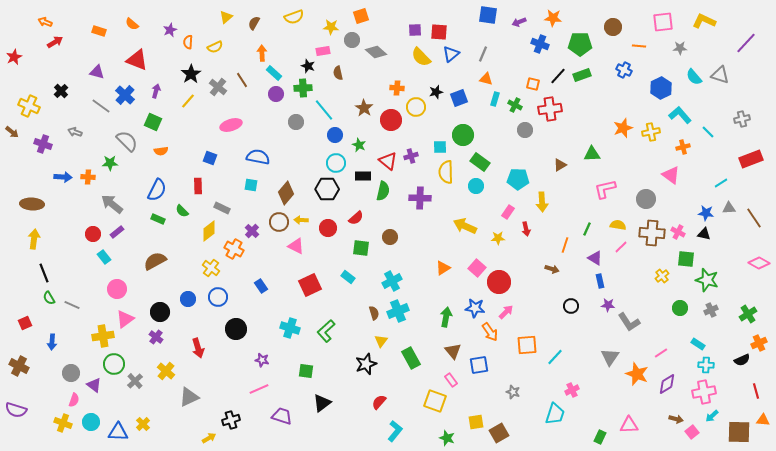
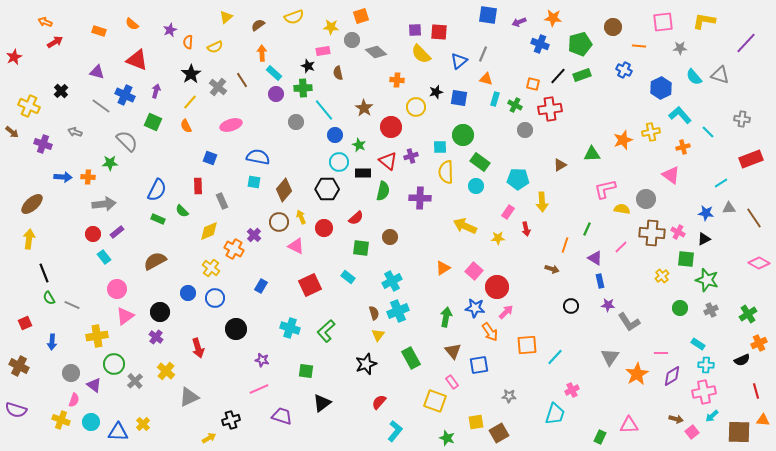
yellow L-shape at (704, 21): rotated 15 degrees counterclockwise
brown semicircle at (254, 23): moved 4 px right, 2 px down; rotated 24 degrees clockwise
green pentagon at (580, 44): rotated 15 degrees counterclockwise
blue triangle at (451, 54): moved 8 px right, 7 px down
yellow semicircle at (421, 57): moved 3 px up
orange cross at (397, 88): moved 8 px up
blue cross at (125, 95): rotated 18 degrees counterclockwise
blue square at (459, 98): rotated 30 degrees clockwise
yellow line at (188, 101): moved 2 px right, 1 px down
gray cross at (742, 119): rotated 21 degrees clockwise
red circle at (391, 120): moved 7 px down
orange star at (623, 128): moved 12 px down
orange semicircle at (161, 151): moved 25 px right, 25 px up; rotated 72 degrees clockwise
cyan circle at (336, 163): moved 3 px right, 1 px up
black rectangle at (363, 176): moved 3 px up
cyan square at (251, 185): moved 3 px right, 3 px up
brown diamond at (286, 193): moved 2 px left, 3 px up
brown ellipse at (32, 204): rotated 45 degrees counterclockwise
gray arrow at (112, 204): moved 8 px left; rotated 135 degrees clockwise
gray rectangle at (222, 208): moved 7 px up; rotated 42 degrees clockwise
yellow arrow at (301, 220): moved 3 px up; rotated 64 degrees clockwise
yellow semicircle at (618, 225): moved 4 px right, 16 px up
red circle at (328, 228): moved 4 px left
yellow diamond at (209, 231): rotated 15 degrees clockwise
purple cross at (252, 231): moved 2 px right, 4 px down
black triangle at (704, 234): moved 5 px down; rotated 40 degrees counterclockwise
yellow arrow at (34, 239): moved 5 px left
pink square at (477, 268): moved 3 px left, 3 px down
red circle at (499, 282): moved 2 px left, 5 px down
blue rectangle at (261, 286): rotated 64 degrees clockwise
blue circle at (218, 297): moved 3 px left, 1 px down
blue circle at (188, 299): moved 6 px up
pink triangle at (125, 319): moved 3 px up
yellow cross at (103, 336): moved 6 px left
yellow triangle at (381, 341): moved 3 px left, 6 px up
pink line at (661, 353): rotated 32 degrees clockwise
orange star at (637, 374): rotated 20 degrees clockwise
pink rectangle at (451, 380): moved 1 px right, 2 px down
purple diamond at (667, 384): moved 5 px right, 8 px up
gray star at (513, 392): moved 4 px left, 4 px down; rotated 16 degrees counterclockwise
yellow cross at (63, 423): moved 2 px left, 3 px up
